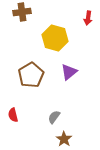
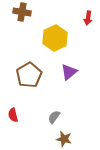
brown cross: rotated 18 degrees clockwise
yellow hexagon: rotated 20 degrees clockwise
brown pentagon: moved 2 px left
brown star: rotated 21 degrees counterclockwise
